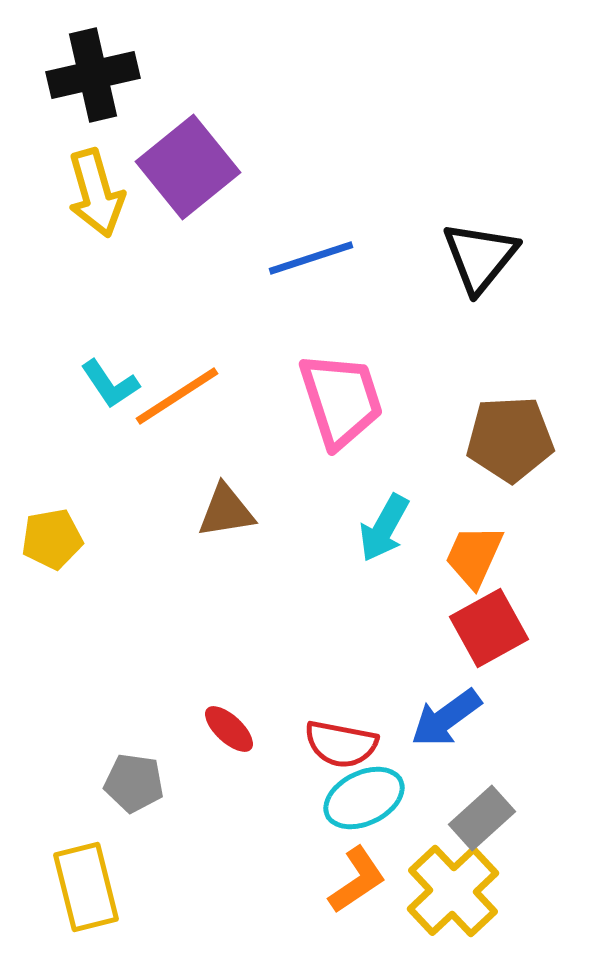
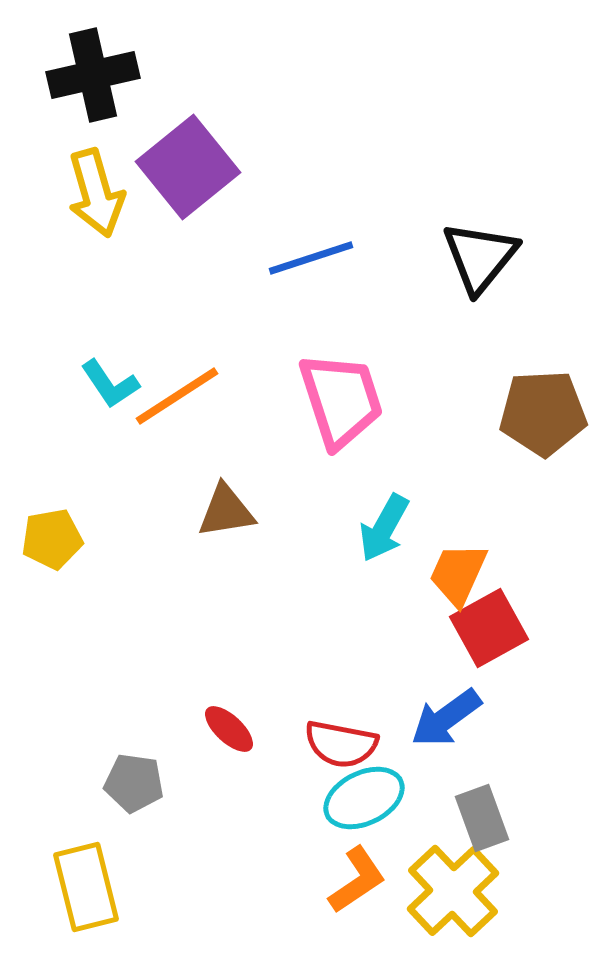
brown pentagon: moved 33 px right, 26 px up
orange trapezoid: moved 16 px left, 18 px down
gray rectangle: rotated 68 degrees counterclockwise
